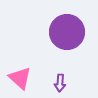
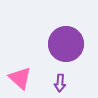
purple circle: moved 1 px left, 12 px down
